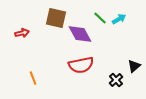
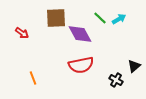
brown square: rotated 15 degrees counterclockwise
red arrow: rotated 48 degrees clockwise
black cross: rotated 16 degrees counterclockwise
